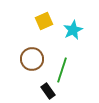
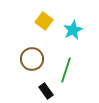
yellow square: rotated 30 degrees counterclockwise
green line: moved 4 px right
black rectangle: moved 2 px left
